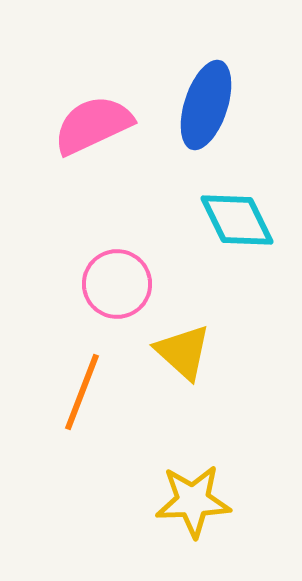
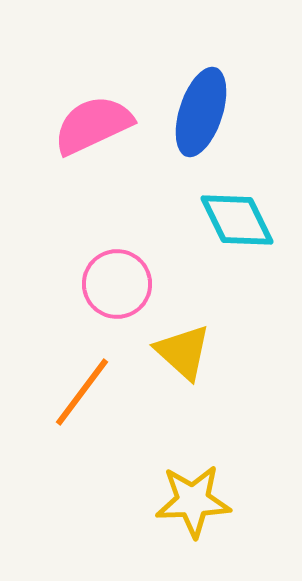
blue ellipse: moved 5 px left, 7 px down
orange line: rotated 16 degrees clockwise
